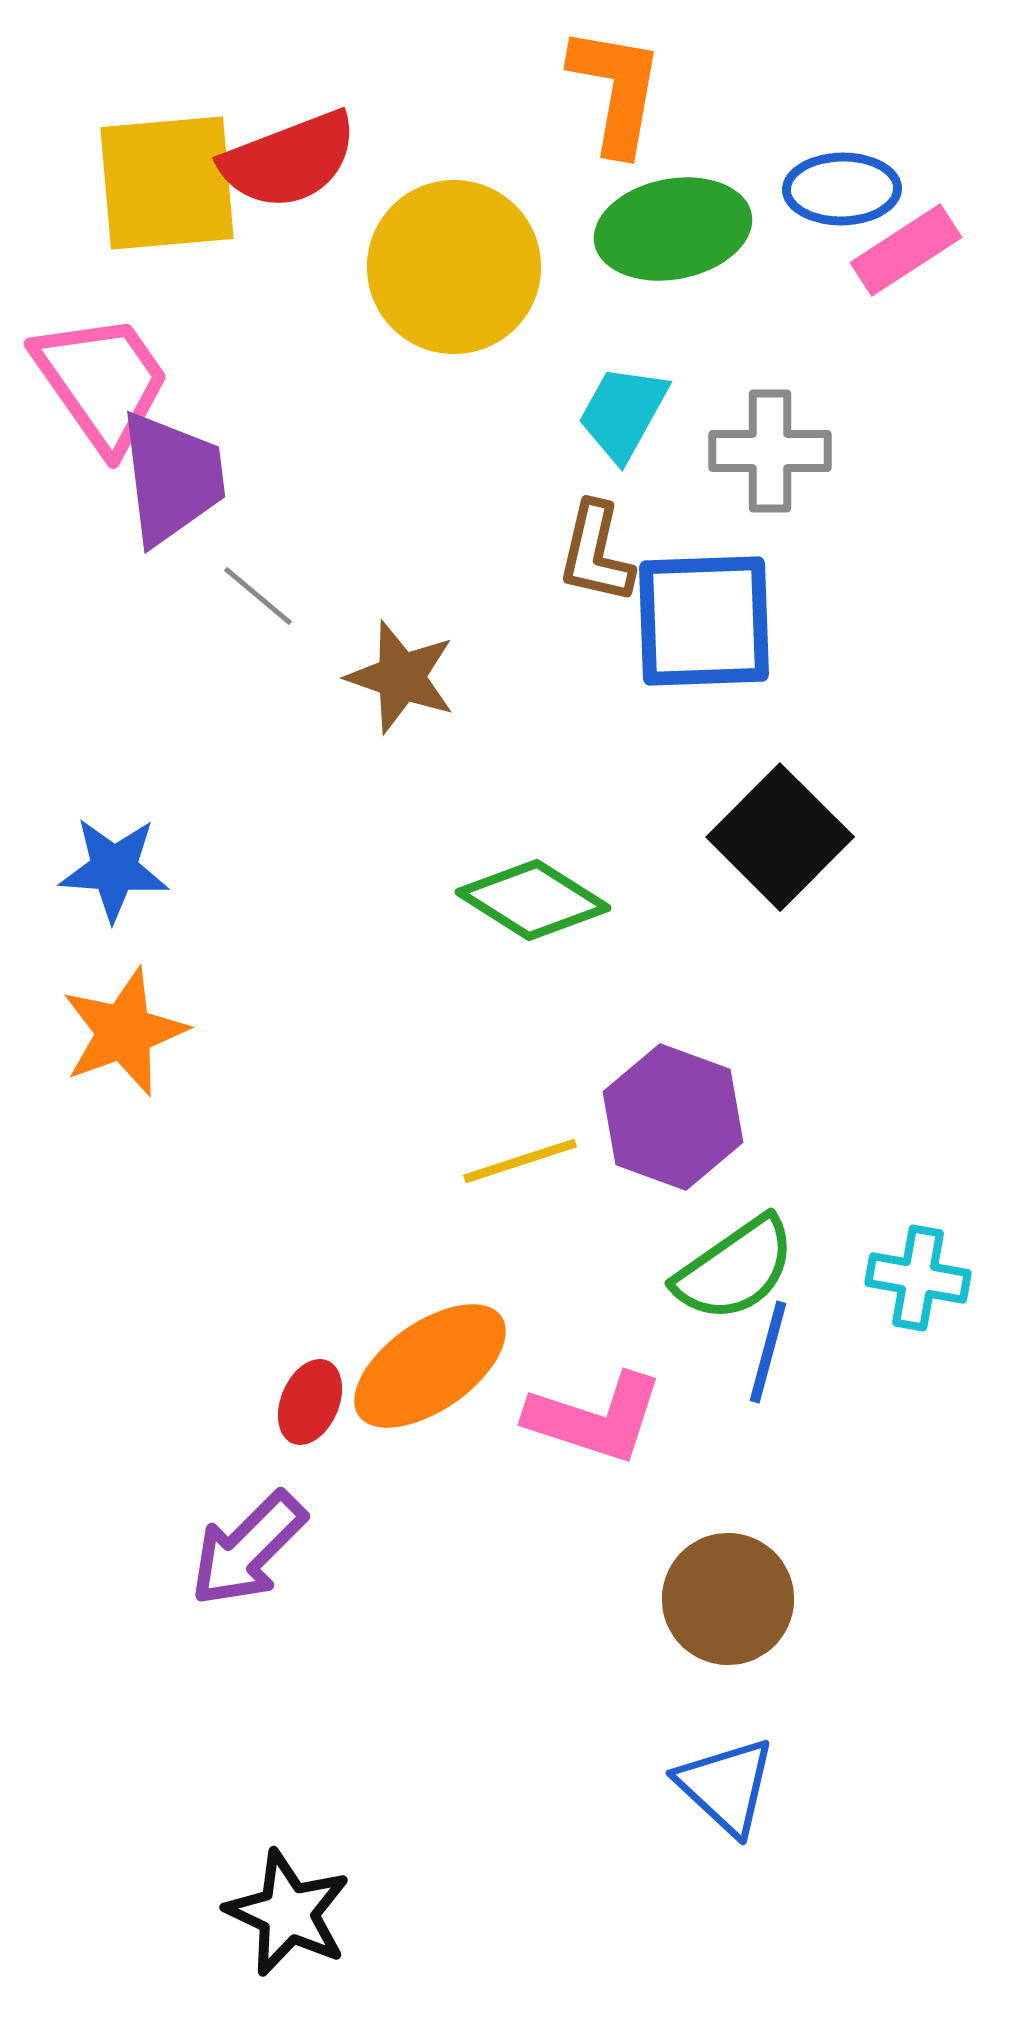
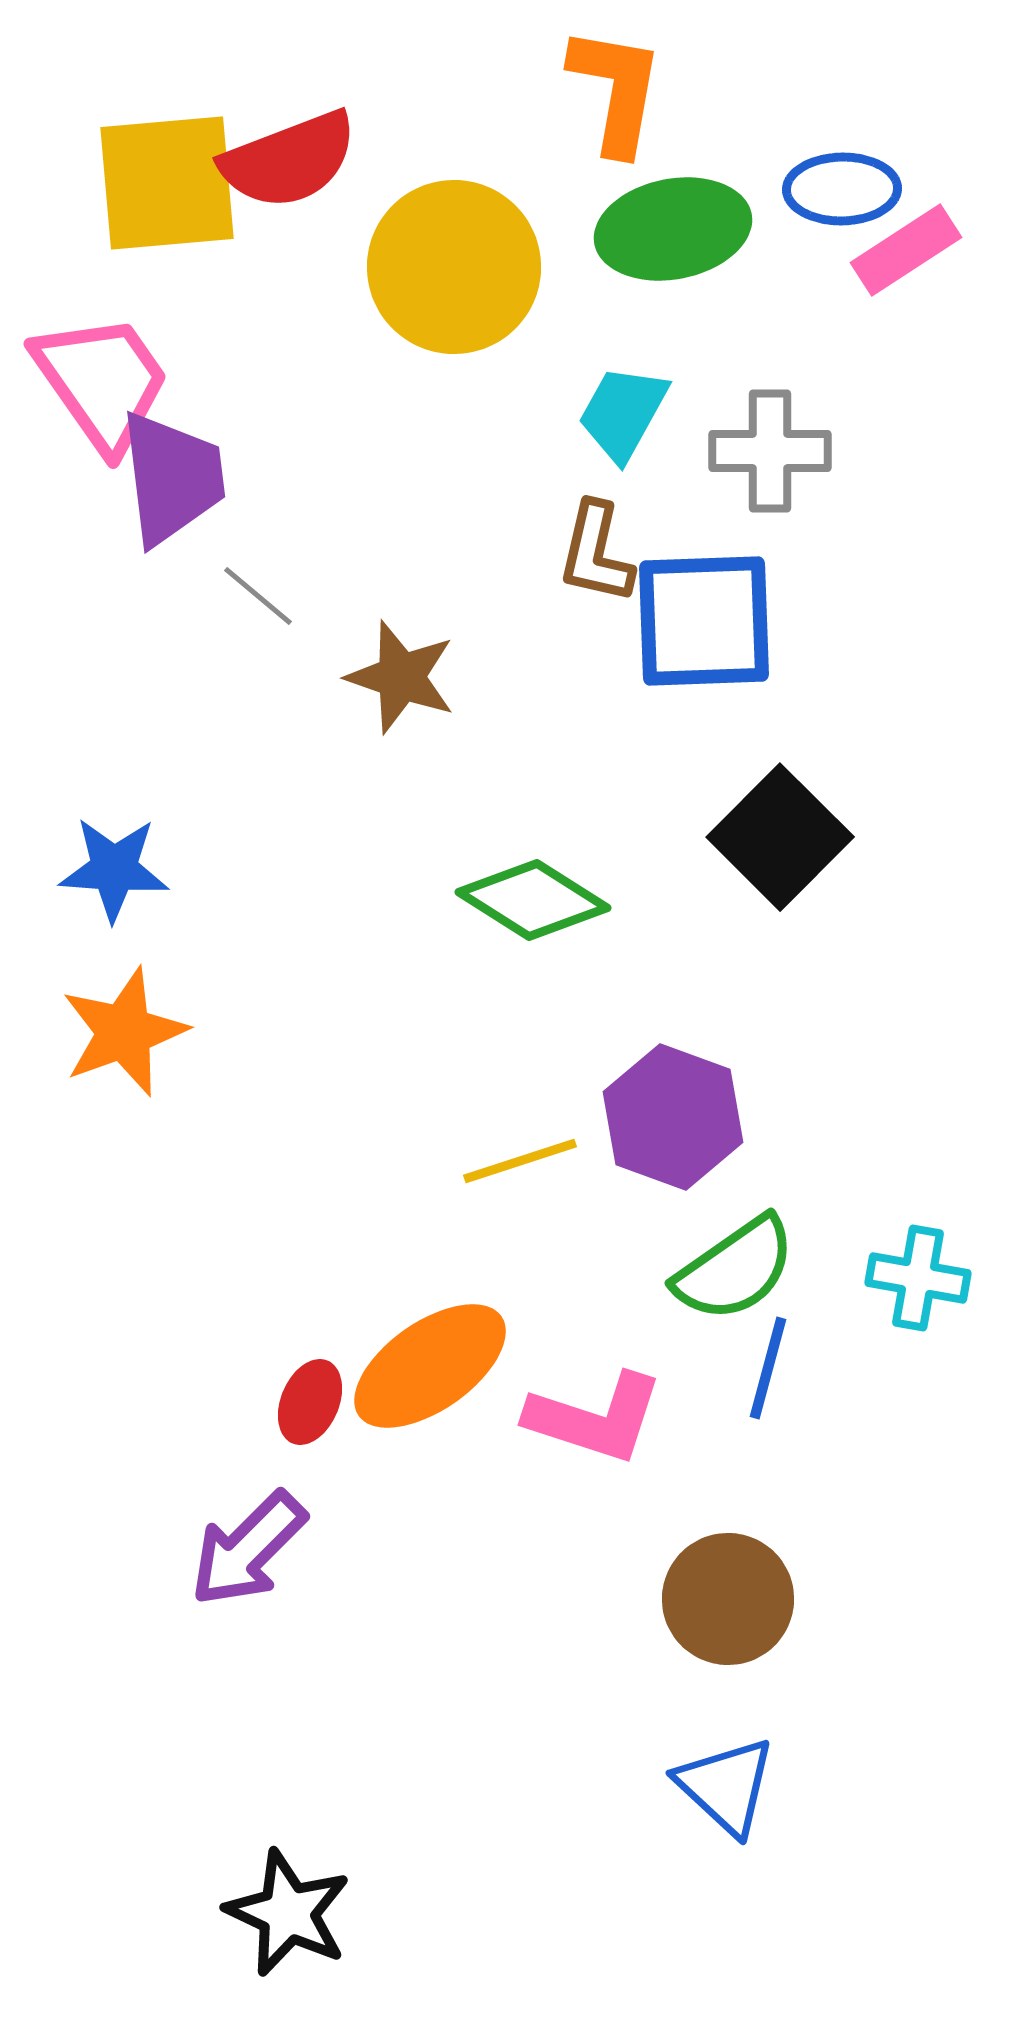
blue line: moved 16 px down
